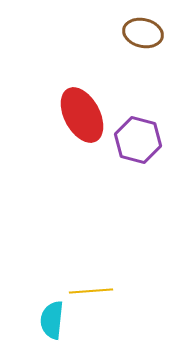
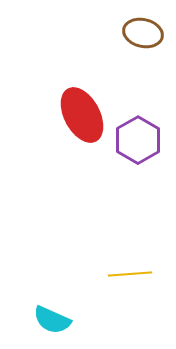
purple hexagon: rotated 15 degrees clockwise
yellow line: moved 39 px right, 17 px up
cyan semicircle: rotated 72 degrees counterclockwise
